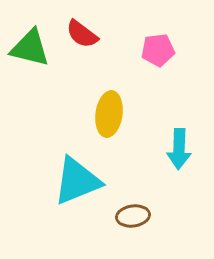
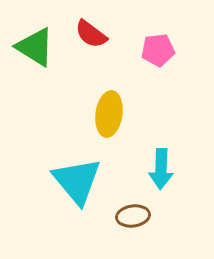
red semicircle: moved 9 px right
green triangle: moved 5 px right, 1 px up; rotated 18 degrees clockwise
cyan arrow: moved 18 px left, 20 px down
cyan triangle: rotated 48 degrees counterclockwise
